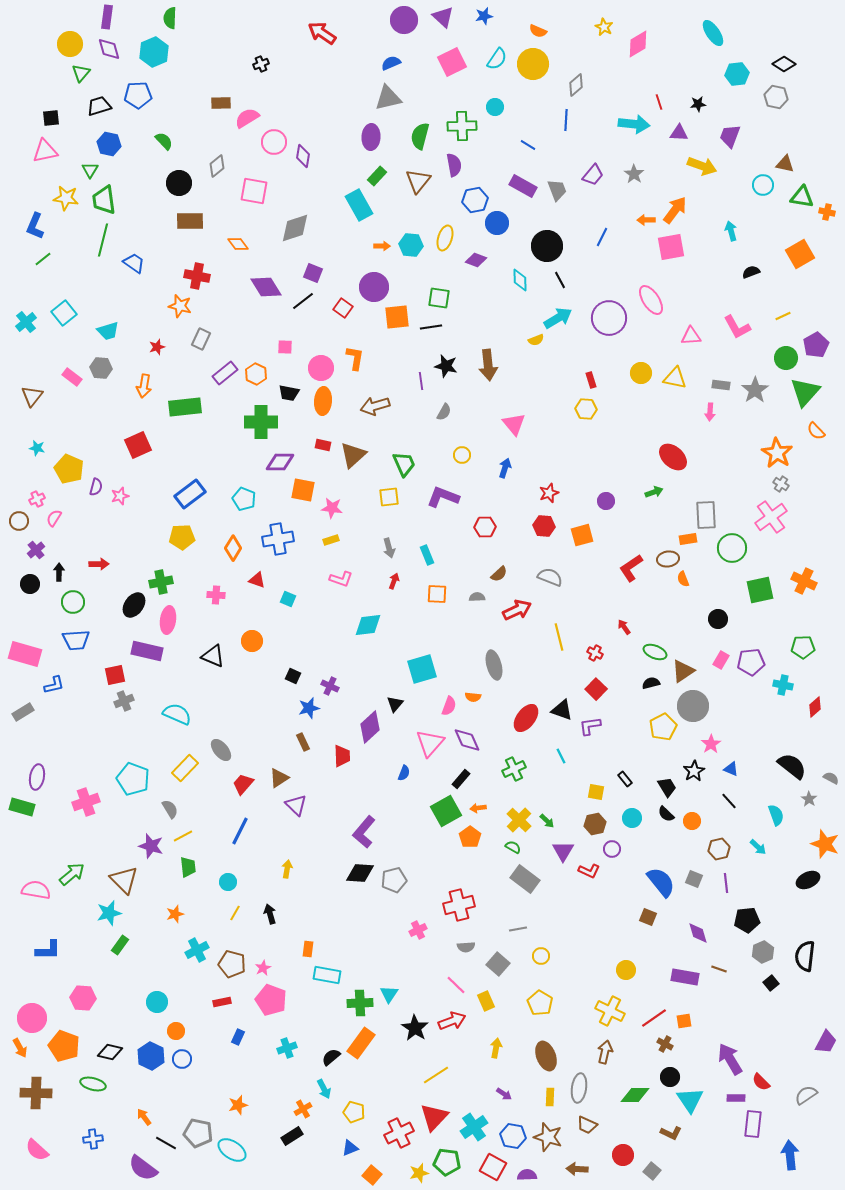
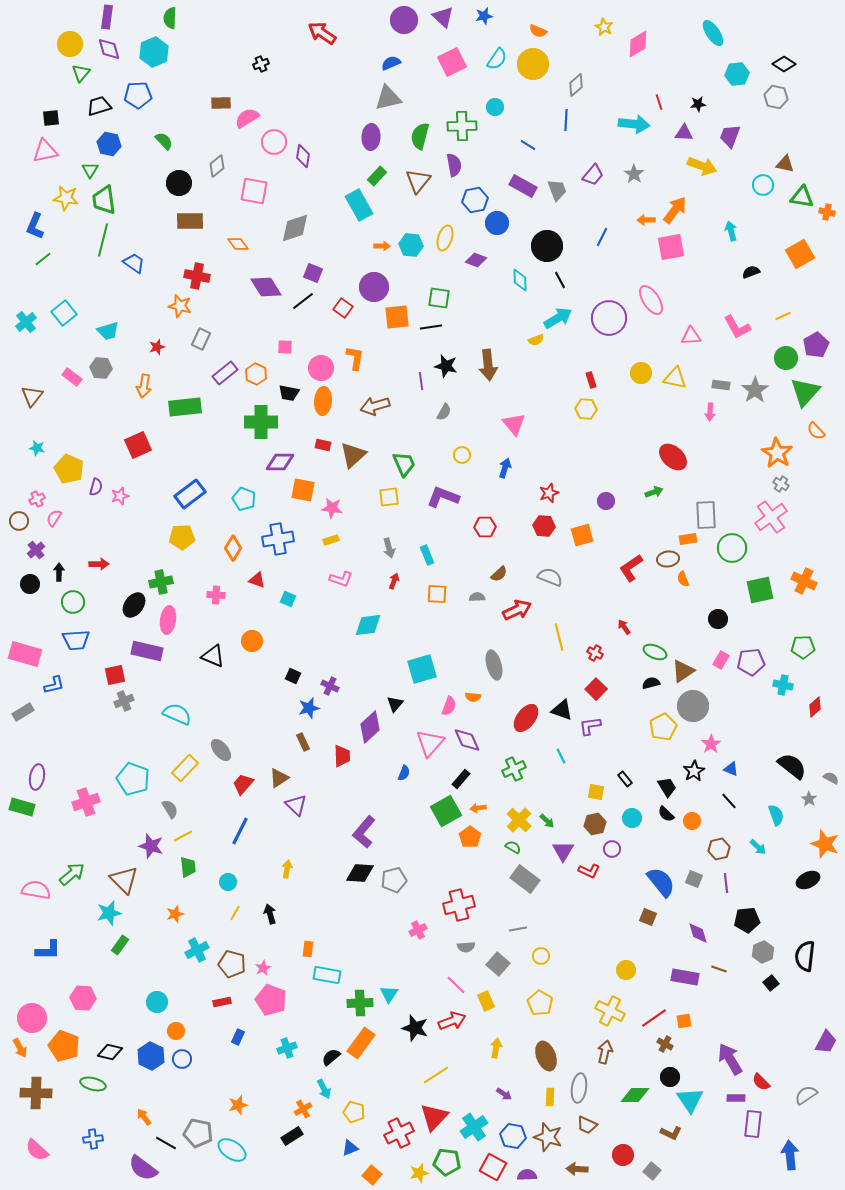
purple triangle at (679, 133): moved 5 px right
black star at (415, 1028): rotated 16 degrees counterclockwise
